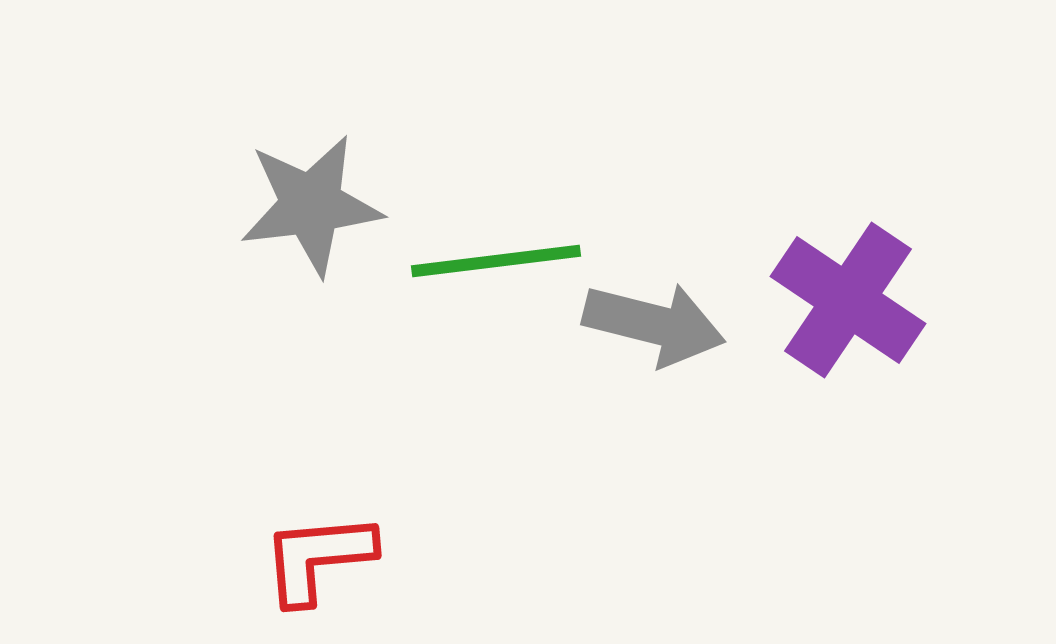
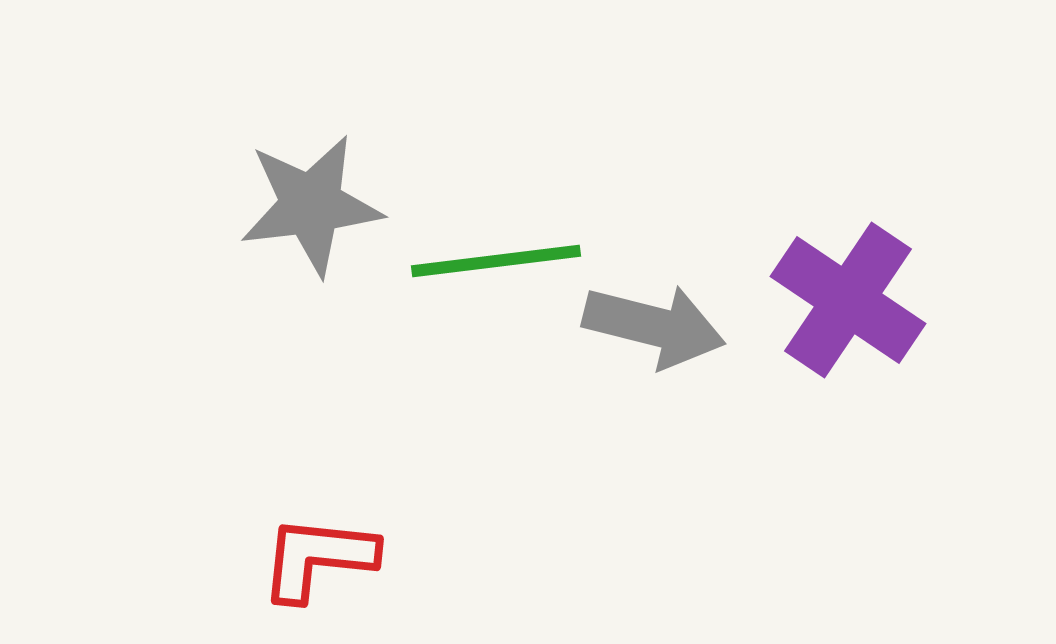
gray arrow: moved 2 px down
red L-shape: rotated 11 degrees clockwise
